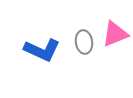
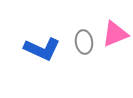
blue L-shape: moved 1 px up
